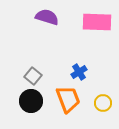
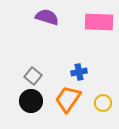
pink rectangle: moved 2 px right
blue cross: rotated 21 degrees clockwise
orange trapezoid: rotated 124 degrees counterclockwise
